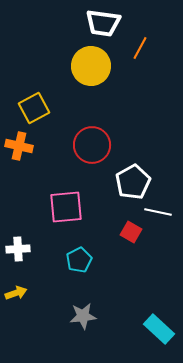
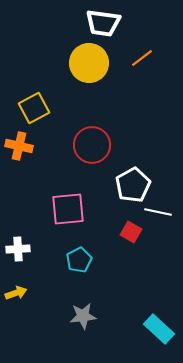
orange line: moved 2 px right, 10 px down; rotated 25 degrees clockwise
yellow circle: moved 2 px left, 3 px up
white pentagon: moved 3 px down
pink square: moved 2 px right, 2 px down
